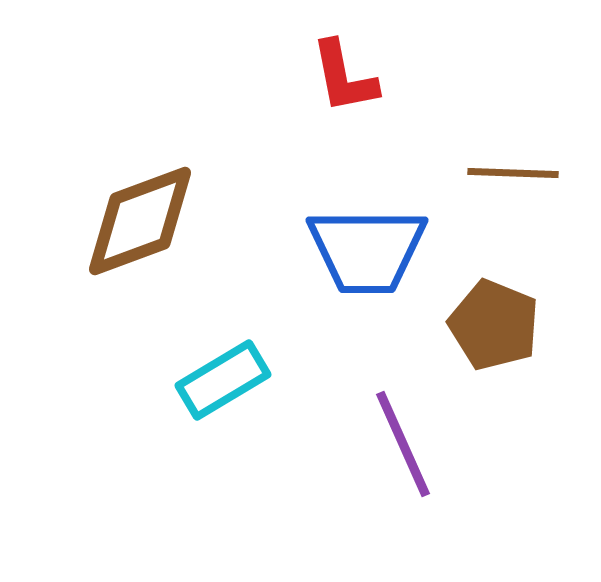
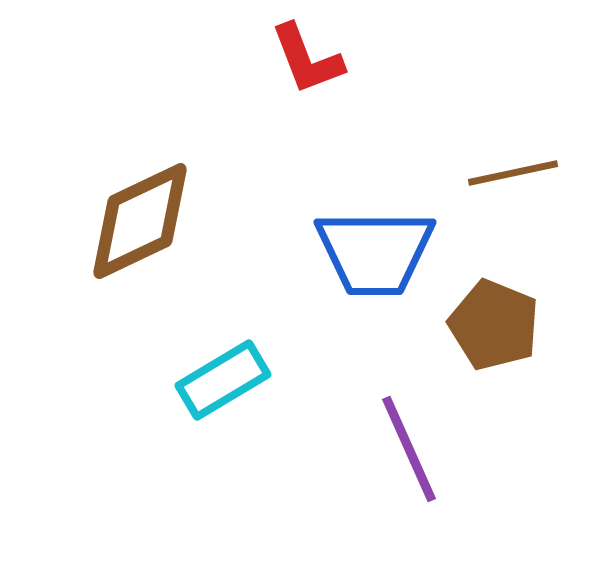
red L-shape: moved 37 px left, 18 px up; rotated 10 degrees counterclockwise
brown line: rotated 14 degrees counterclockwise
brown diamond: rotated 5 degrees counterclockwise
blue trapezoid: moved 8 px right, 2 px down
purple line: moved 6 px right, 5 px down
